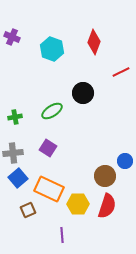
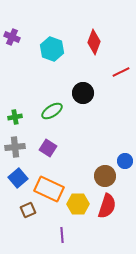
gray cross: moved 2 px right, 6 px up
